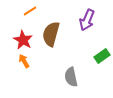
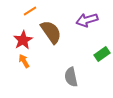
purple arrow: rotated 50 degrees clockwise
brown semicircle: moved 2 px up; rotated 130 degrees clockwise
red star: rotated 12 degrees clockwise
green rectangle: moved 2 px up
